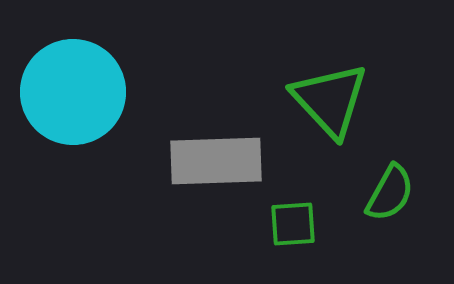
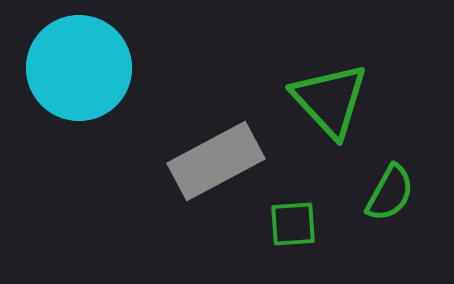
cyan circle: moved 6 px right, 24 px up
gray rectangle: rotated 26 degrees counterclockwise
